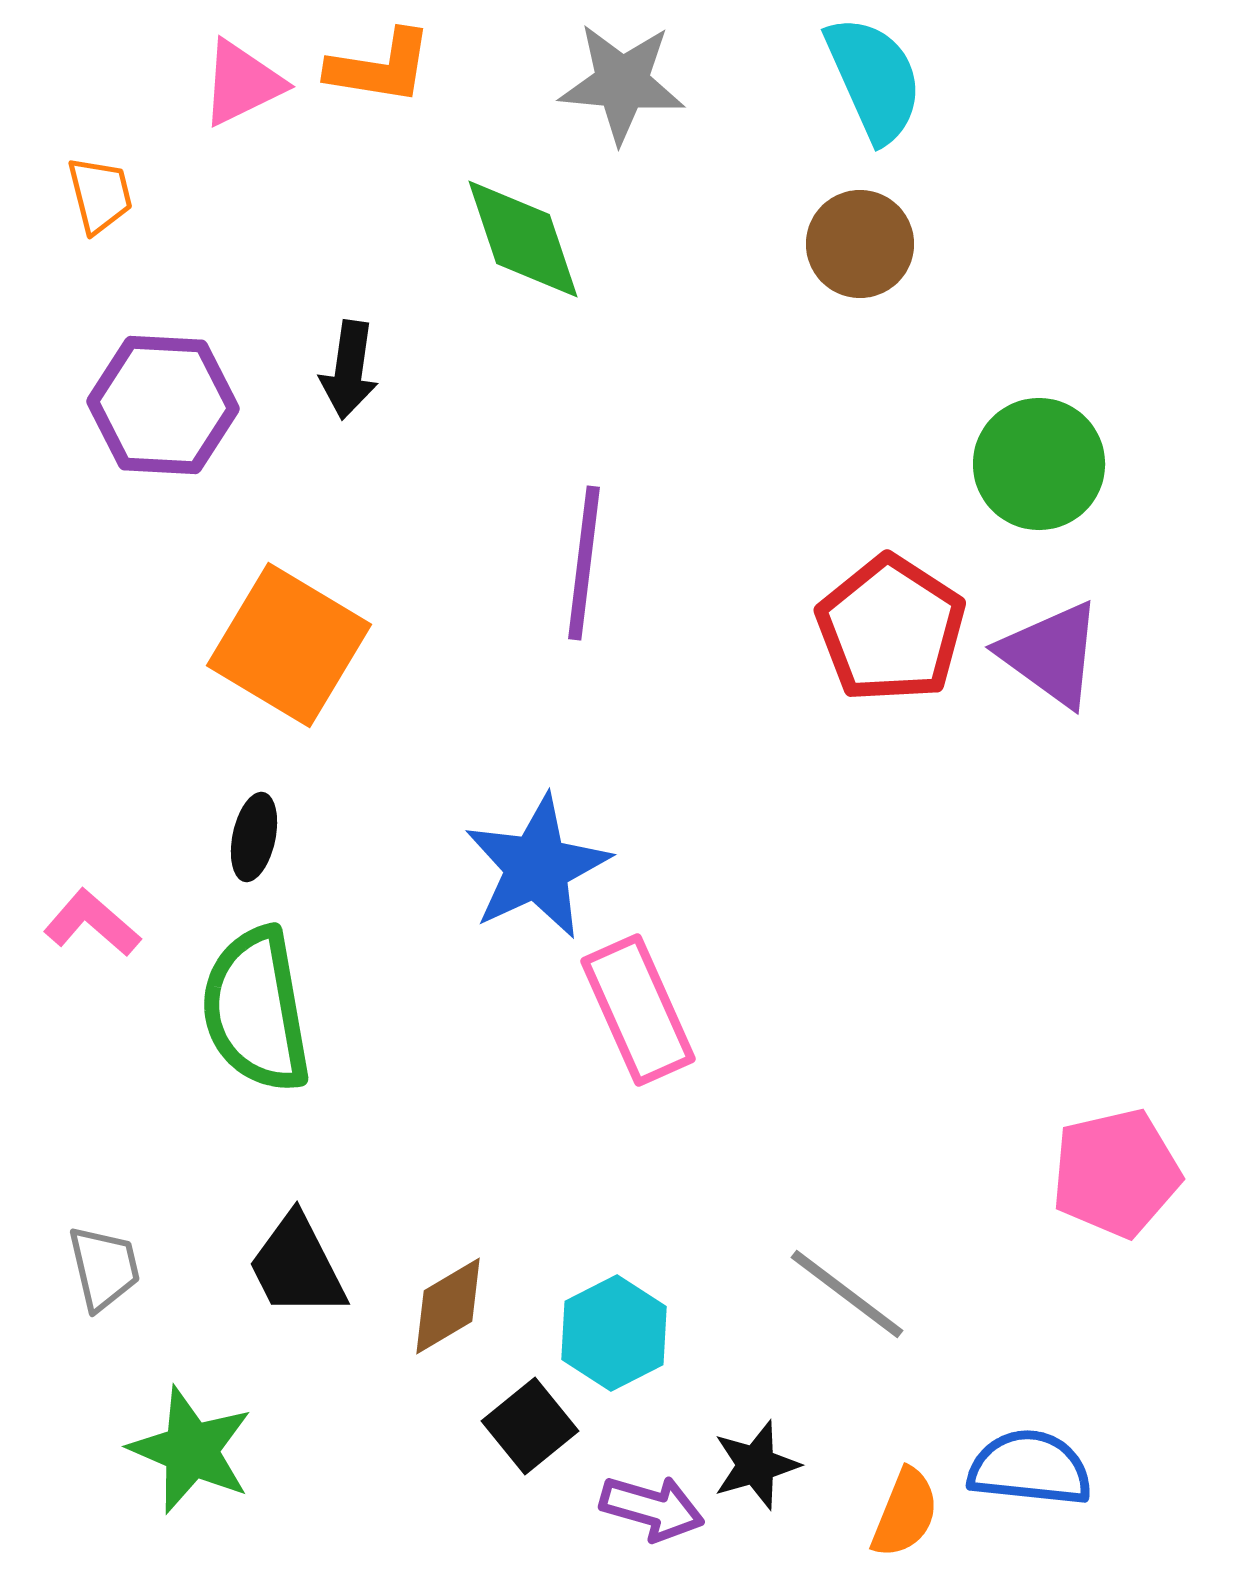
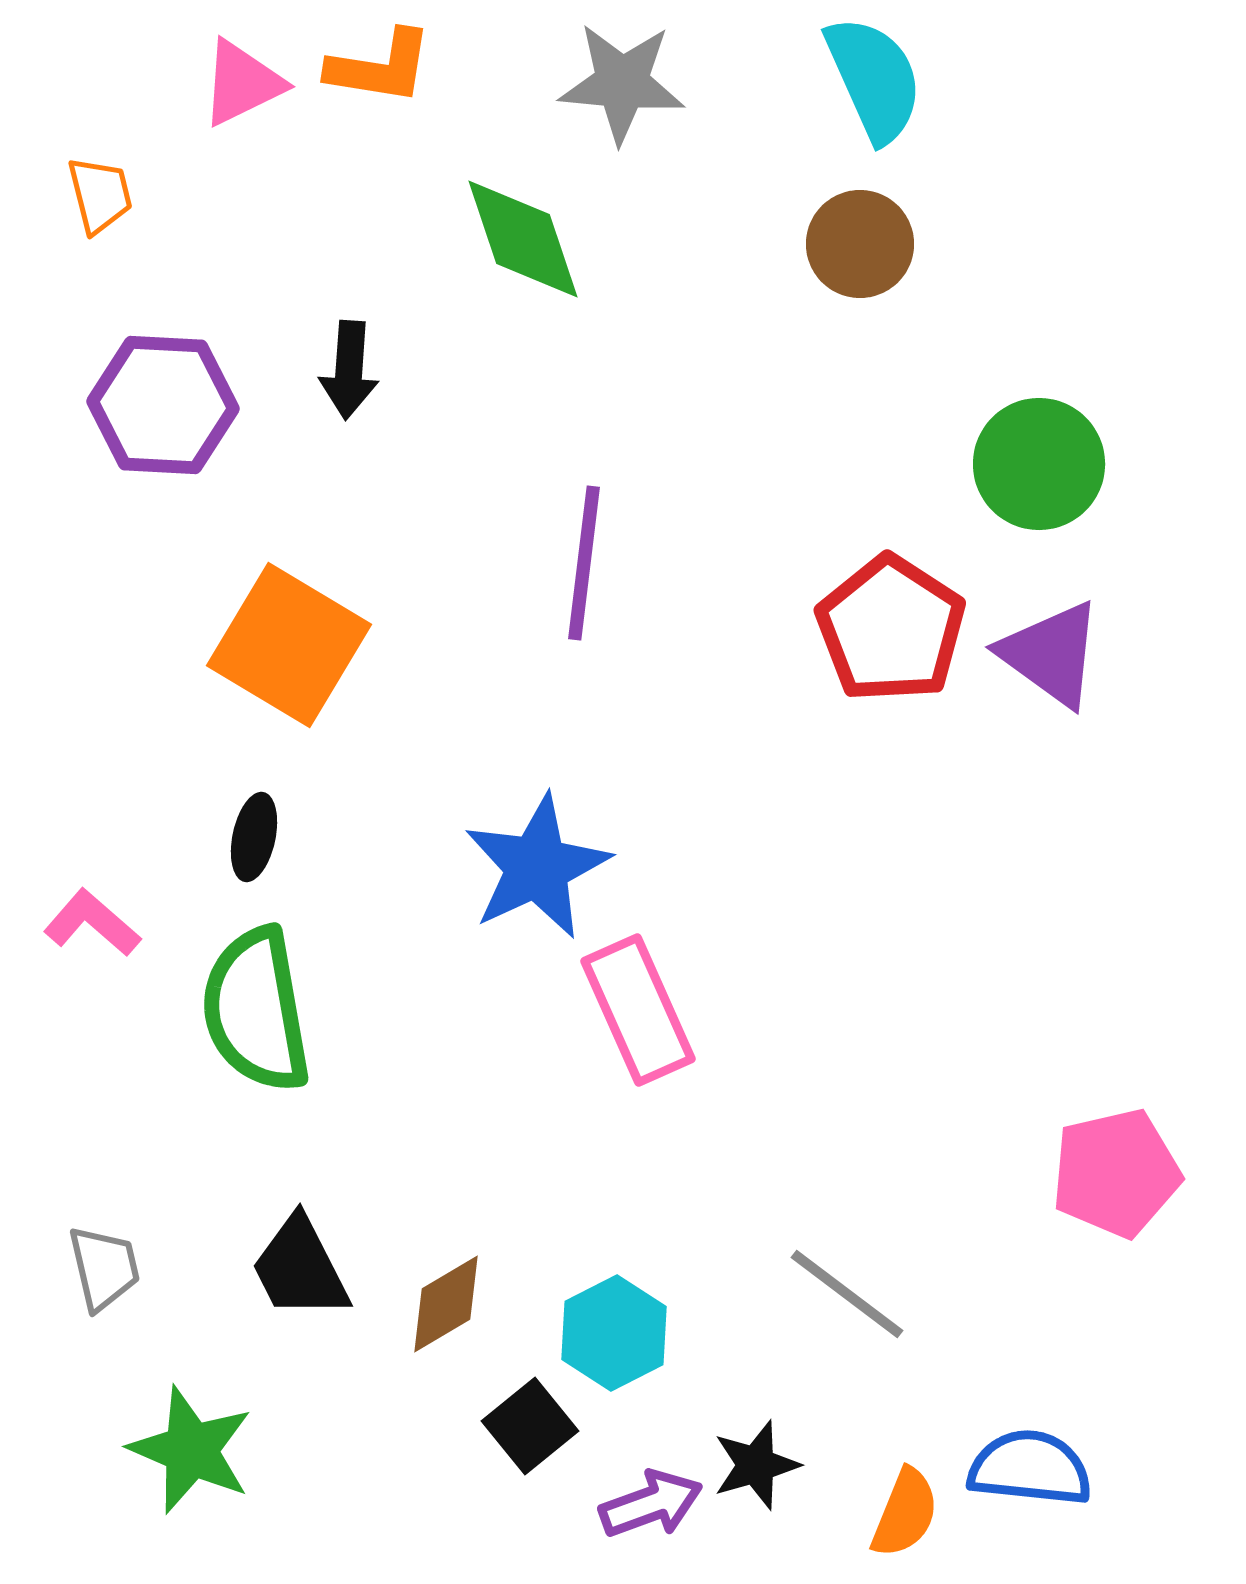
black arrow: rotated 4 degrees counterclockwise
black trapezoid: moved 3 px right, 2 px down
brown diamond: moved 2 px left, 2 px up
purple arrow: moved 1 px left, 4 px up; rotated 36 degrees counterclockwise
